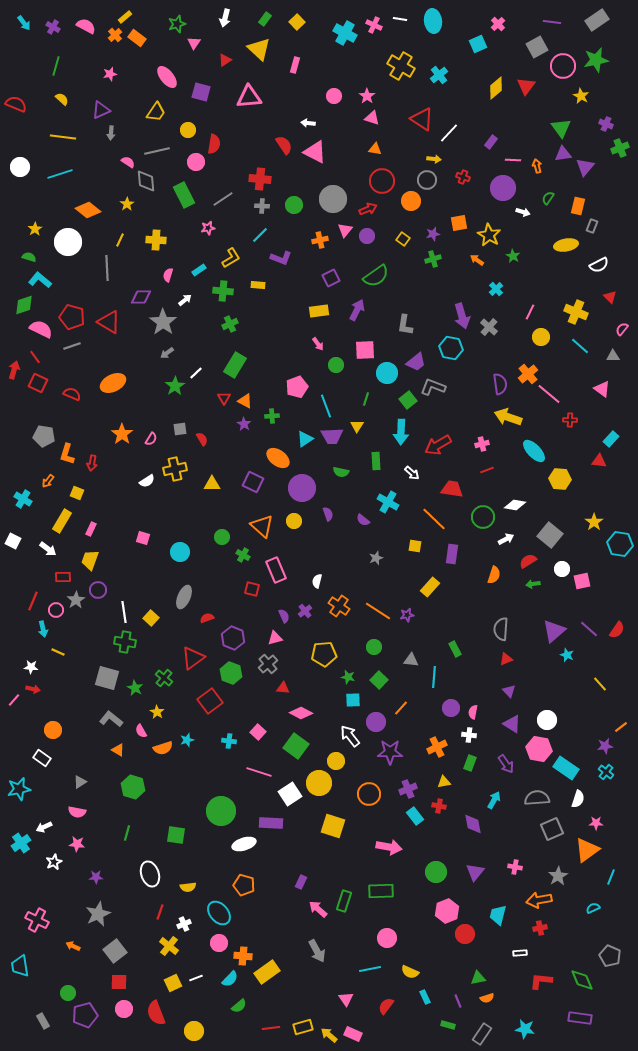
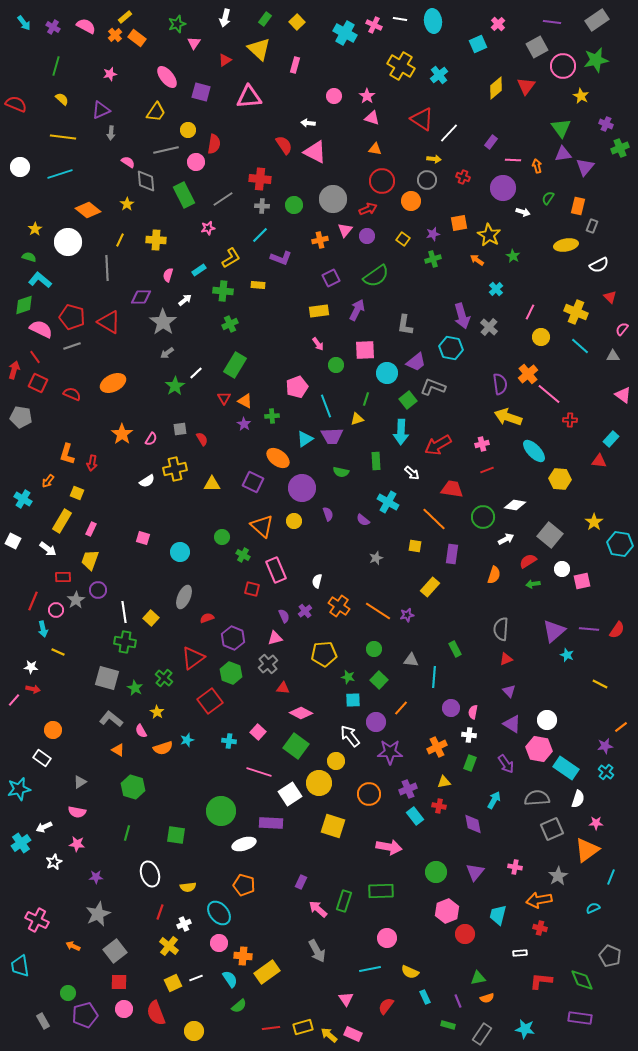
gray line at (157, 151): moved 9 px right, 1 px up
pink triangle at (602, 389): moved 21 px right, 6 px down
yellow triangle at (357, 426): moved 7 px up; rotated 40 degrees clockwise
gray pentagon at (44, 436): moved 23 px left, 19 px up
purple line at (589, 629): rotated 36 degrees counterclockwise
green circle at (374, 647): moved 2 px down
yellow line at (600, 684): rotated 21 degrees counterclockwise
red cross at (540, 928): rotated 24 degrees clockwise
cyan semicircle at (230, 979): rotated 78 degrees counterclockwise
